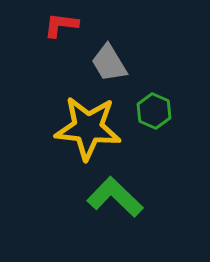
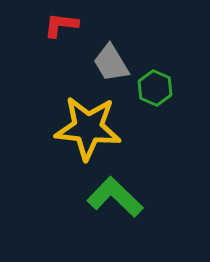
gray trapezoid: moved 2 px right
green hexagon: moved 1 px right, 23 px up
